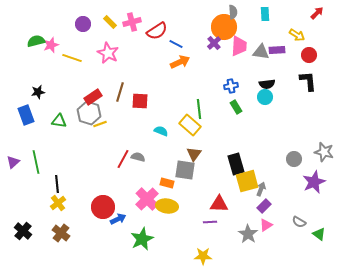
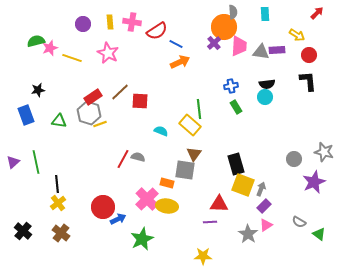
yellow rectangle at (110, 22): rotated 40 degrees clockwise
pink cross at (132, 22): rotated 24 degrees clockwise
pink star at (51, 45): moved 1 px left, 3 px down
black star at (38, 92): moved 2 px up
brown line at (120, 92): rotated 30 degrees clockwise
yellow square at (247, 181): moved 4 px left, 4 px down; rotated 35 degrees clockwise
